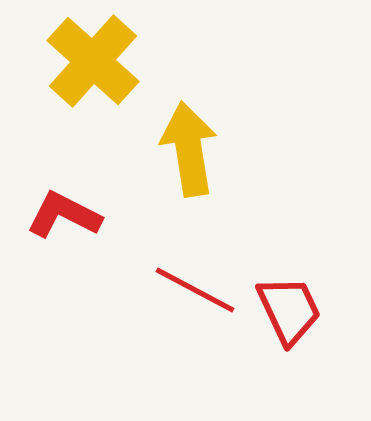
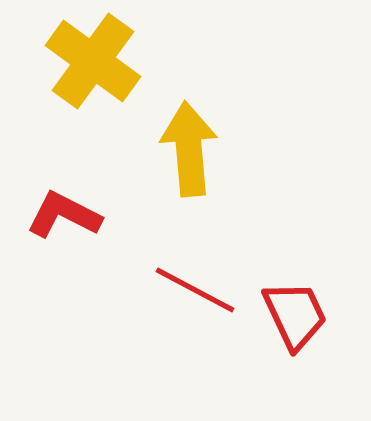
yellow cross: rotated 6 degrees counterclockwise
yellow arrow: rotated 4 degrees clockwise
red trapezoid: moved 6 px right, 5 px down
